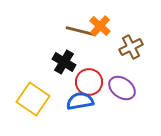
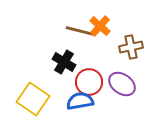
brown cross: rotated 15 degrees clockwise
purple ellipse: moved 4 px up
